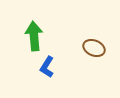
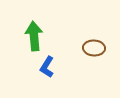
brown ellipse: rotated 20 degrees counterclockwise
